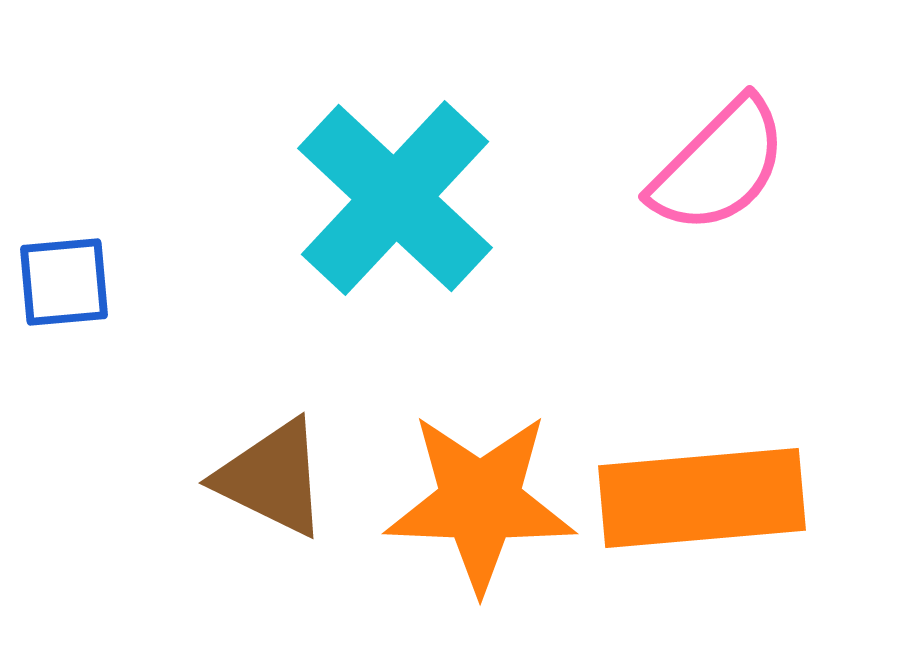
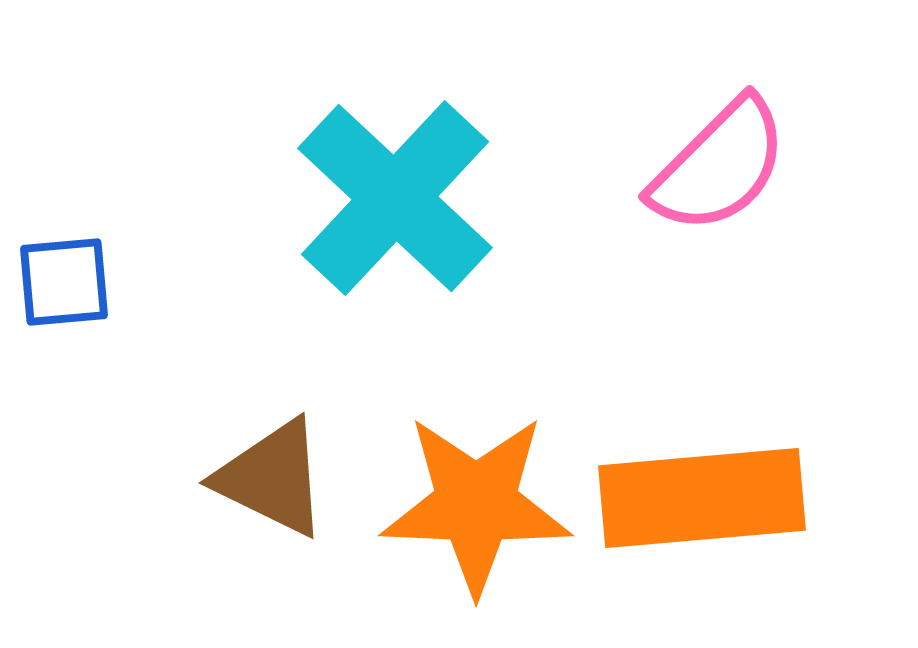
orange star: moved 4 px left, 2 px down
